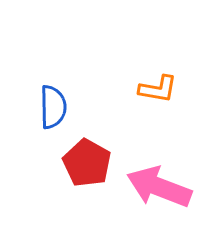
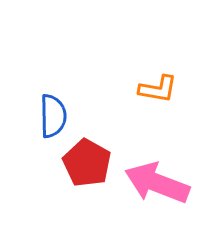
blue semicircle: moved 9 px down
pink arrow: moved 2 px left, 4 px up
